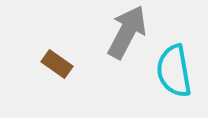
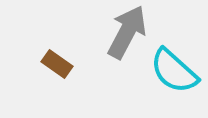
cyan semicircle: rotated 38 degrees counterclockwise
